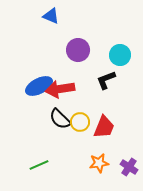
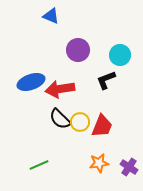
blue ellipse: moved 8 px left, 4 px up; rotated 8 degrees clockwise
red trapezoid: moved 2 px left, 1 px up
